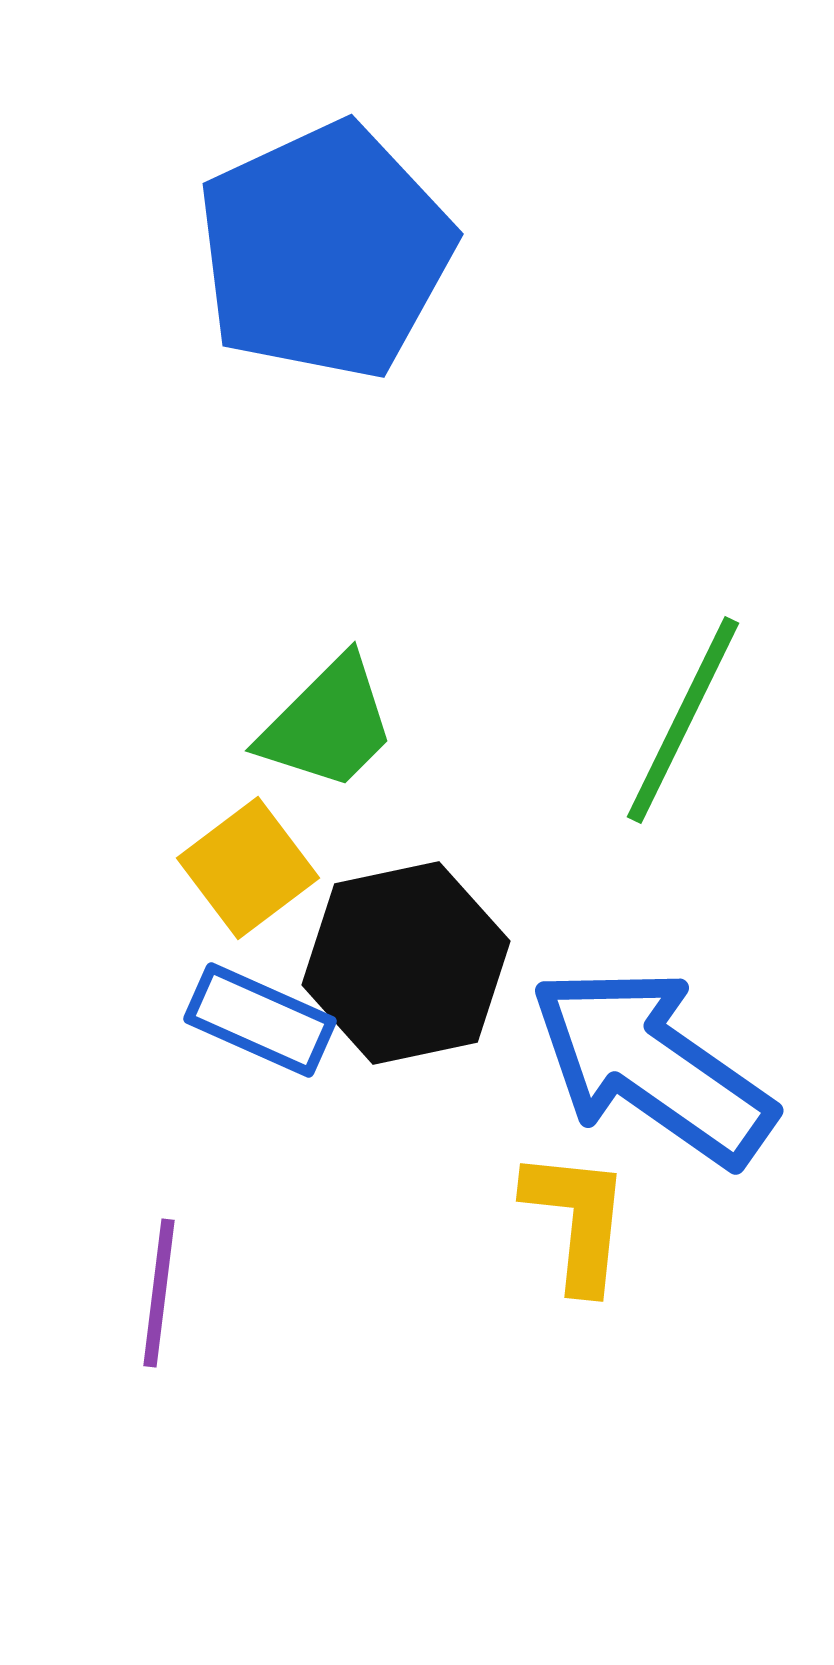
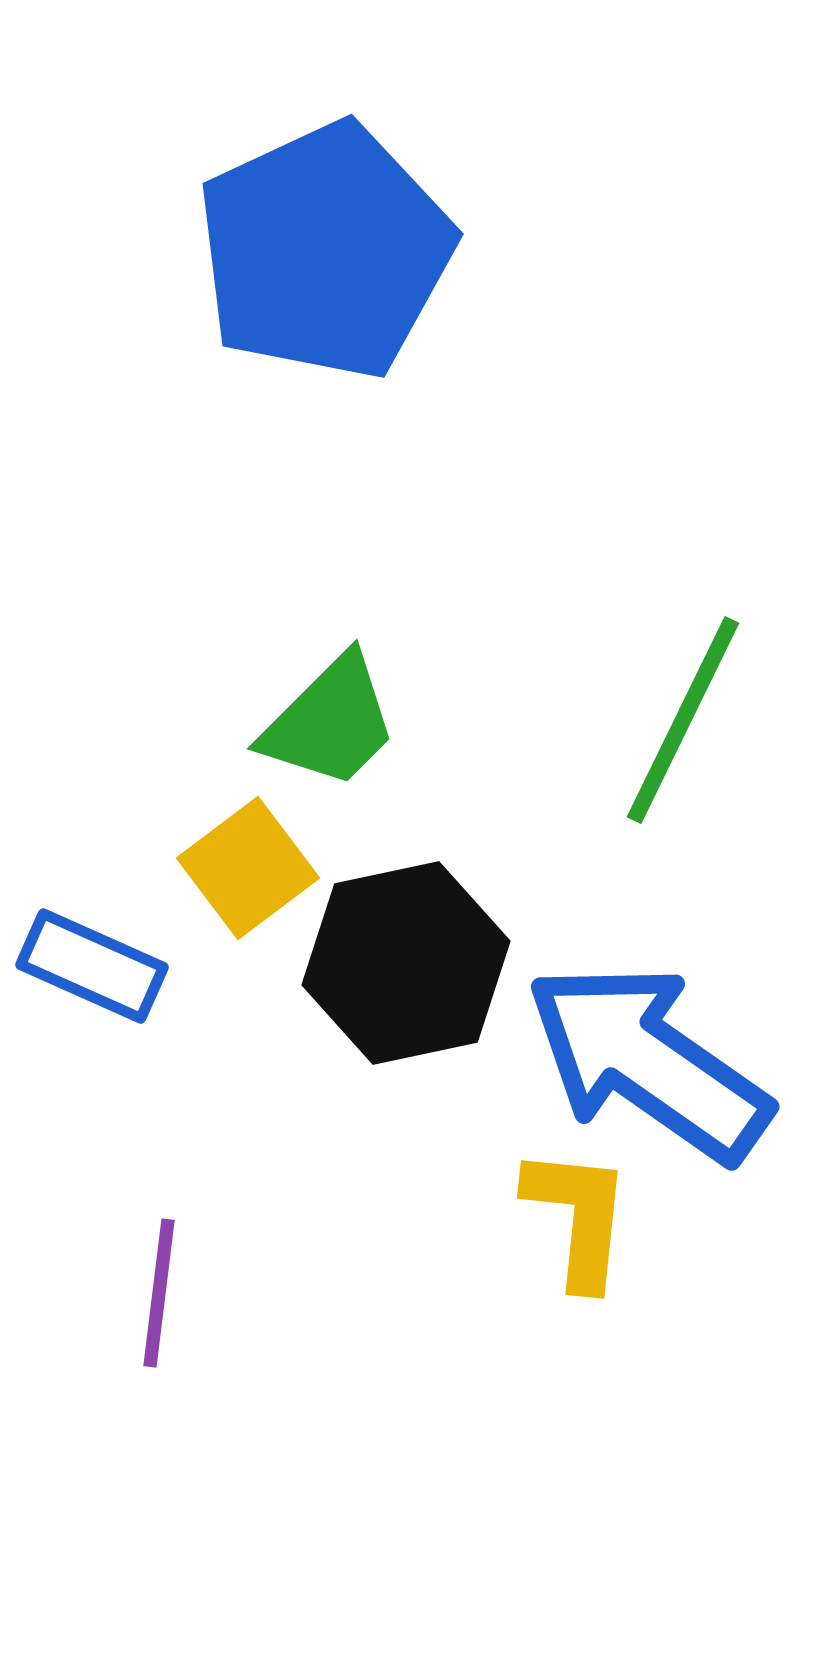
green trapezoid: moved 2 px right, 2 px up
blue rectangle: moved 168 px left, 54 px up
blue arrow: moved 4 px left, 4 px up
yellow L-shape: moved 1 px right, 3 px up
